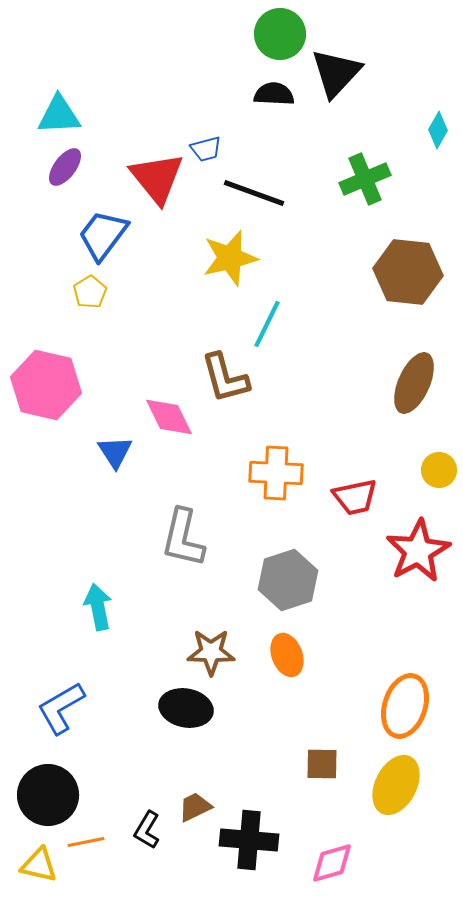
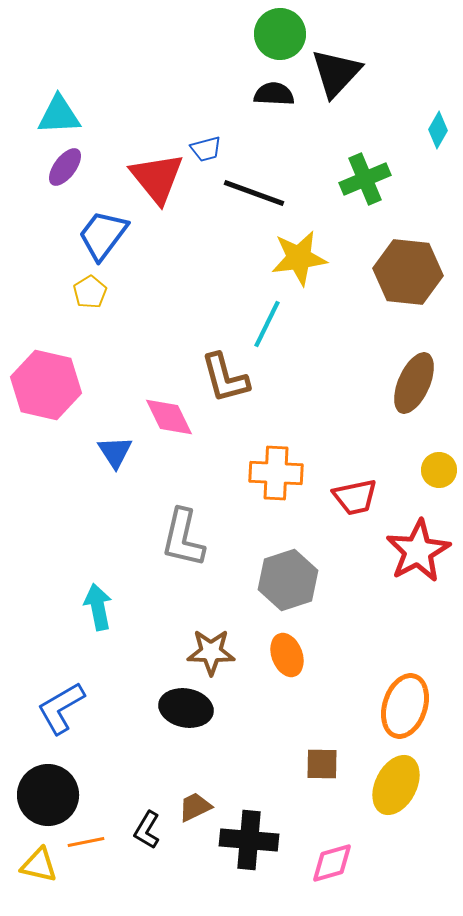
yellow star at (230, 258): moved 69 px right; rotated 6 degrees clockwise
